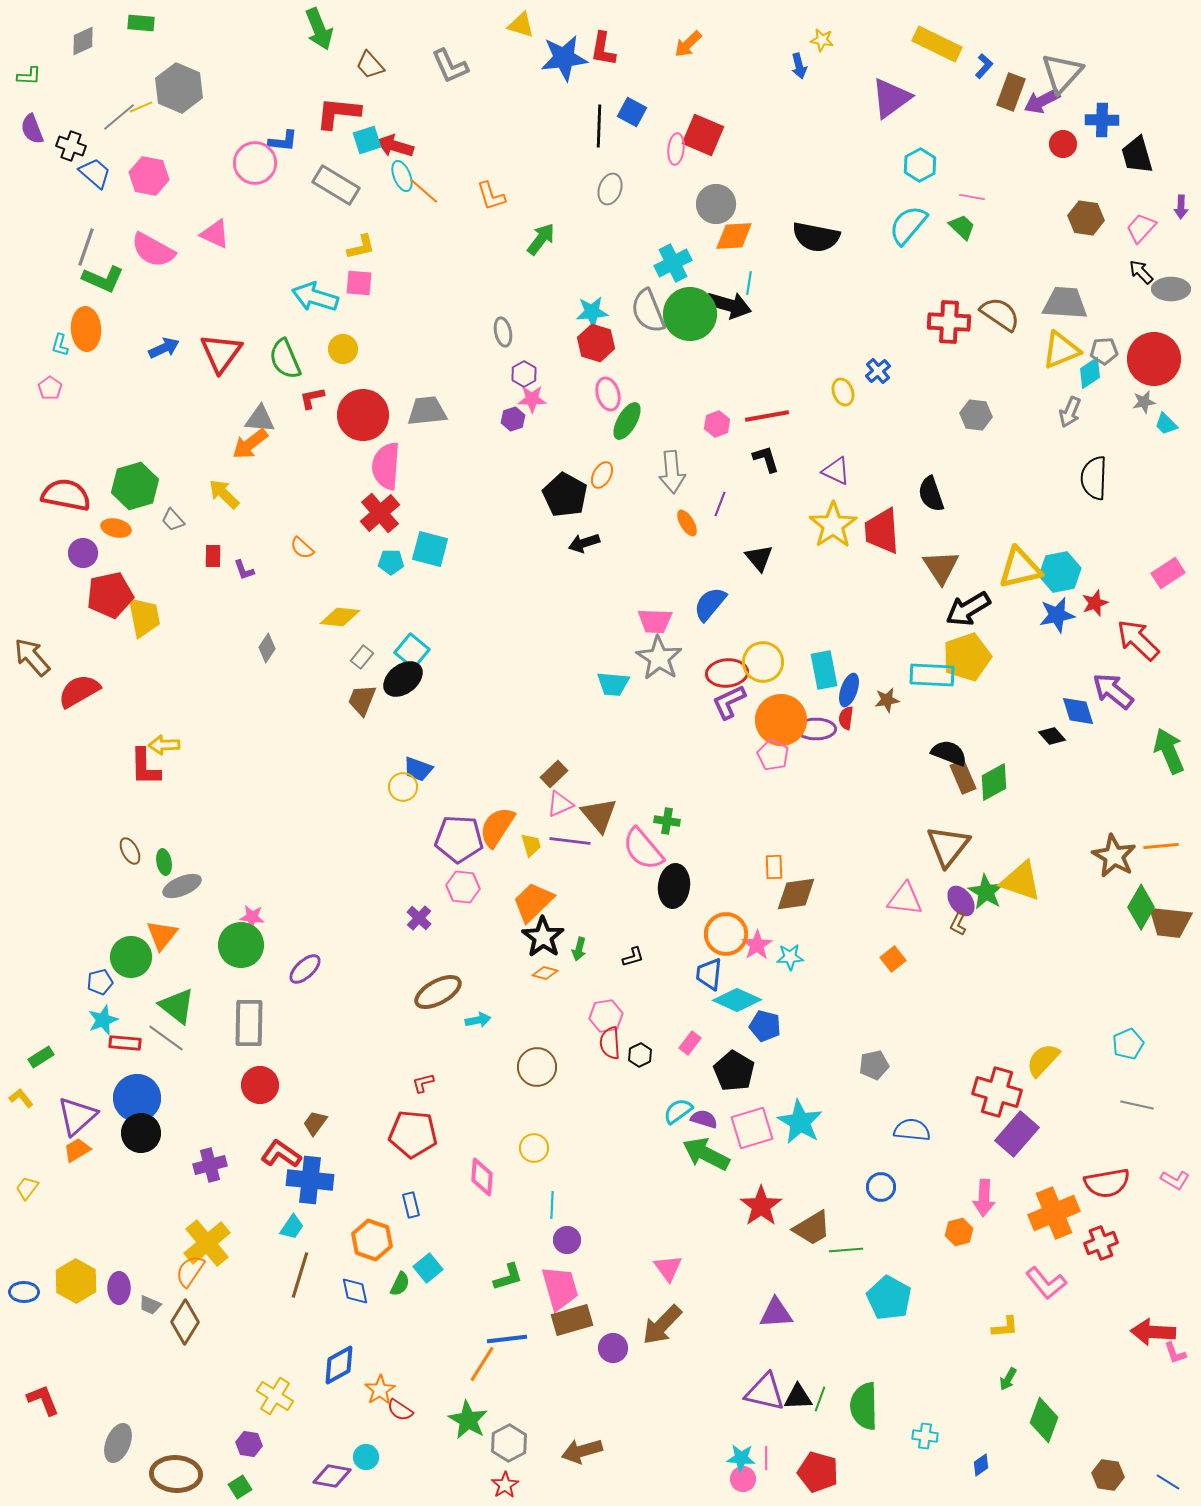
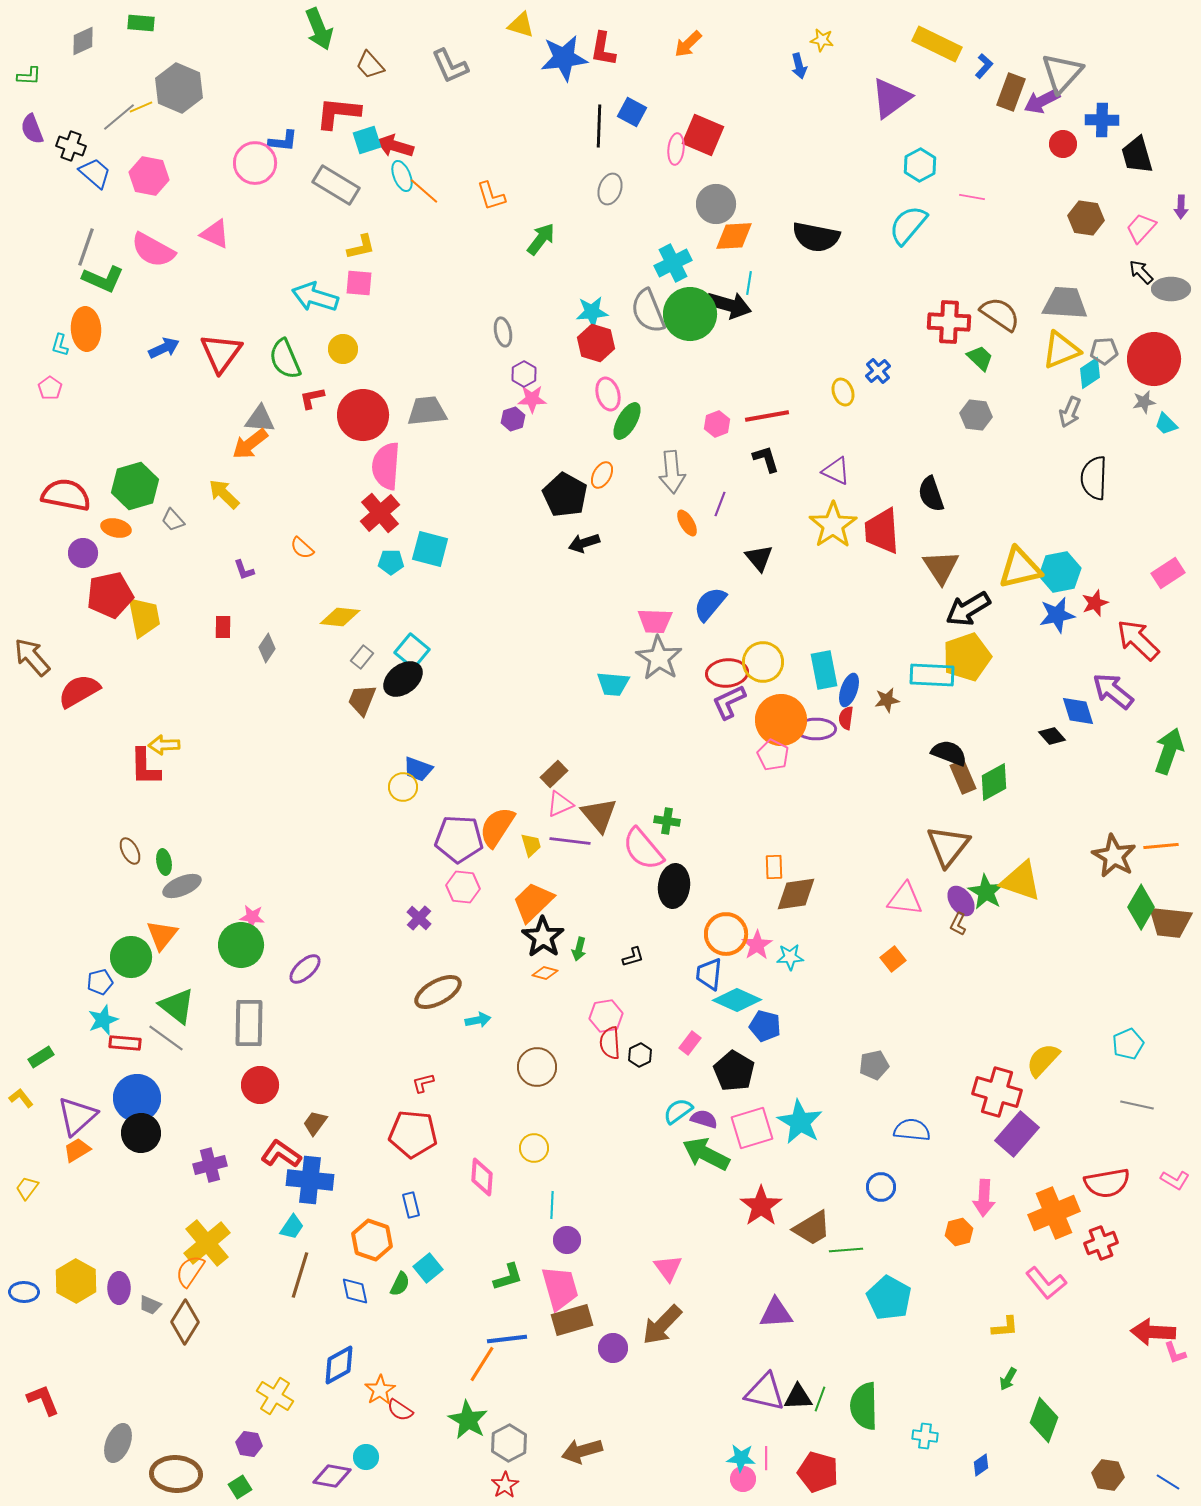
green trapezoid at (962, 227): moved 18 px right, 131 px down
red rectangle at (213, 556): moved 10 px right, 71 px down
green arrow at (1169, 751): rotated 42 degrees clockwise
